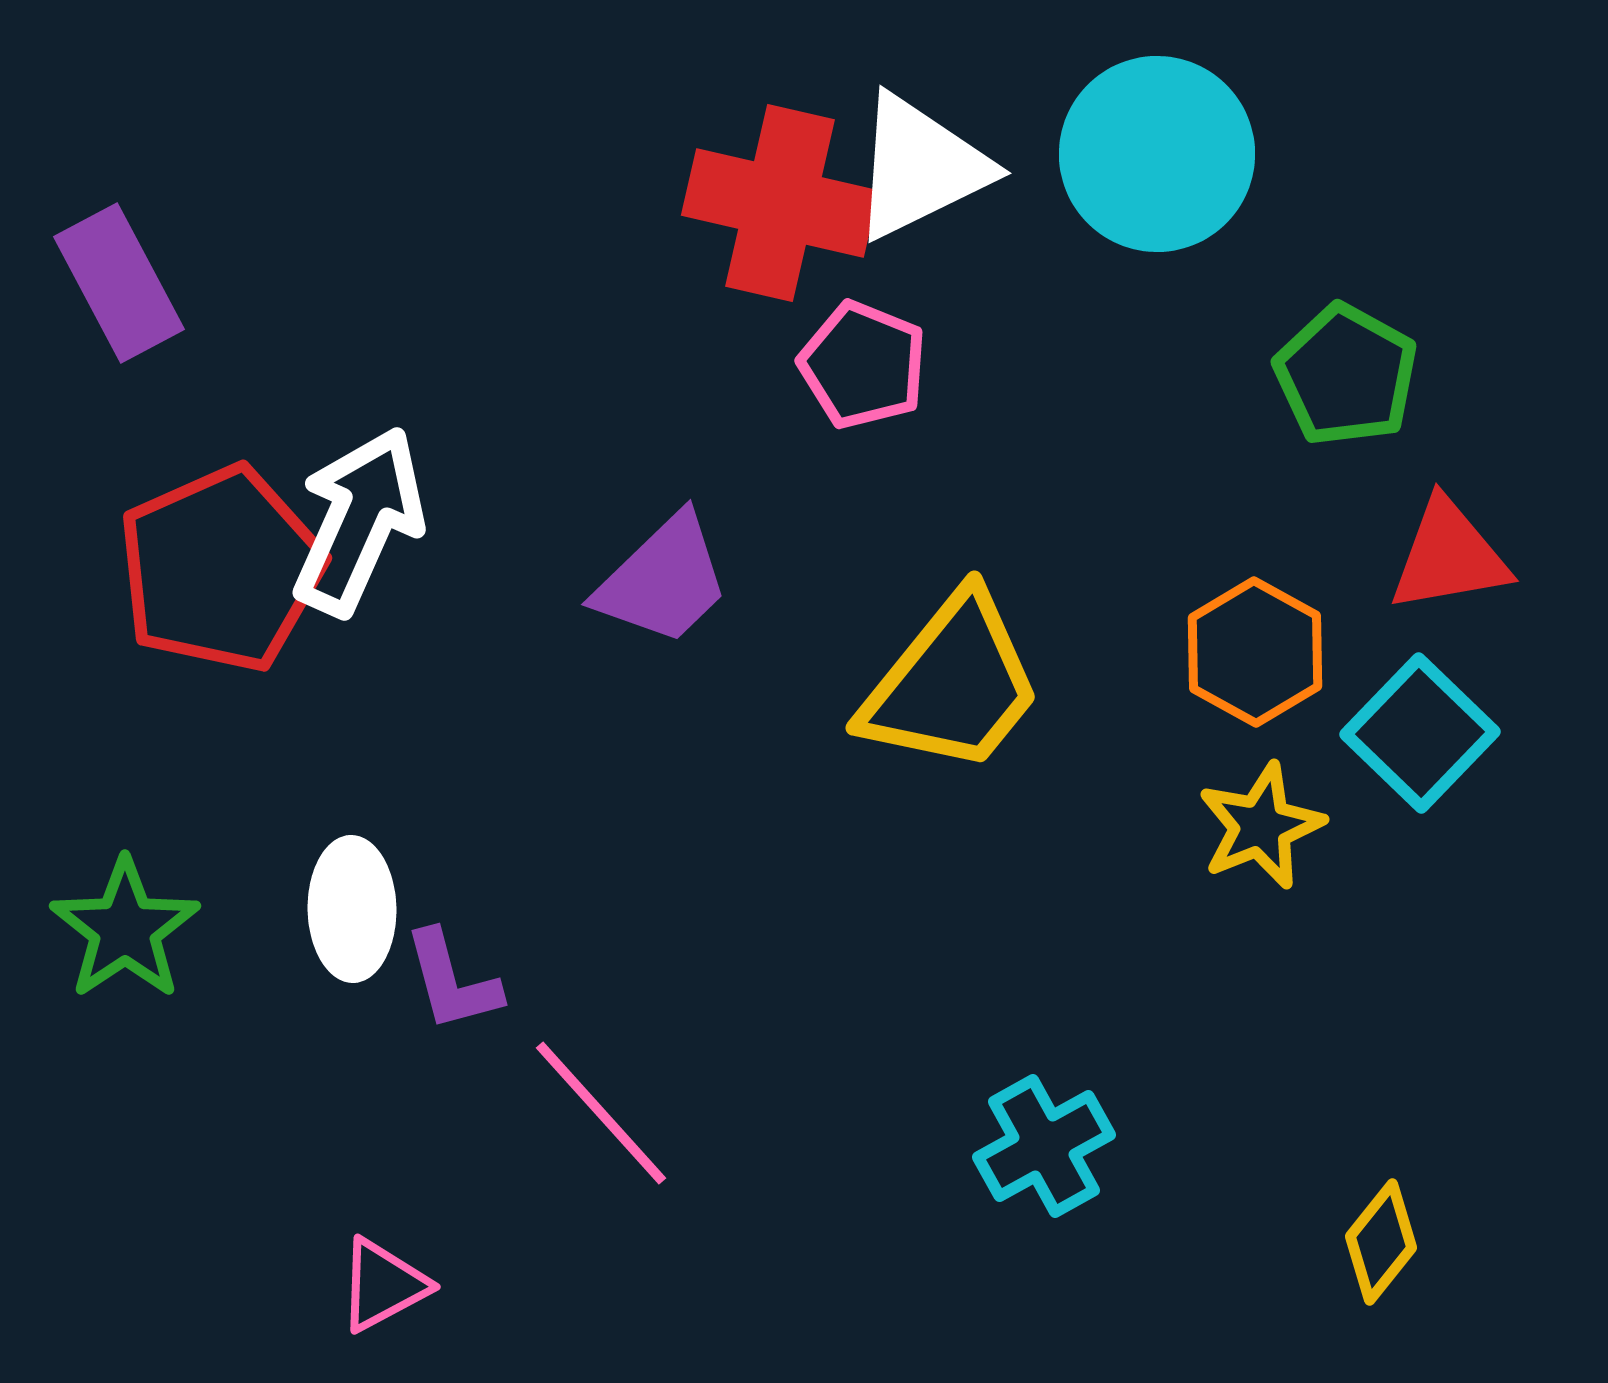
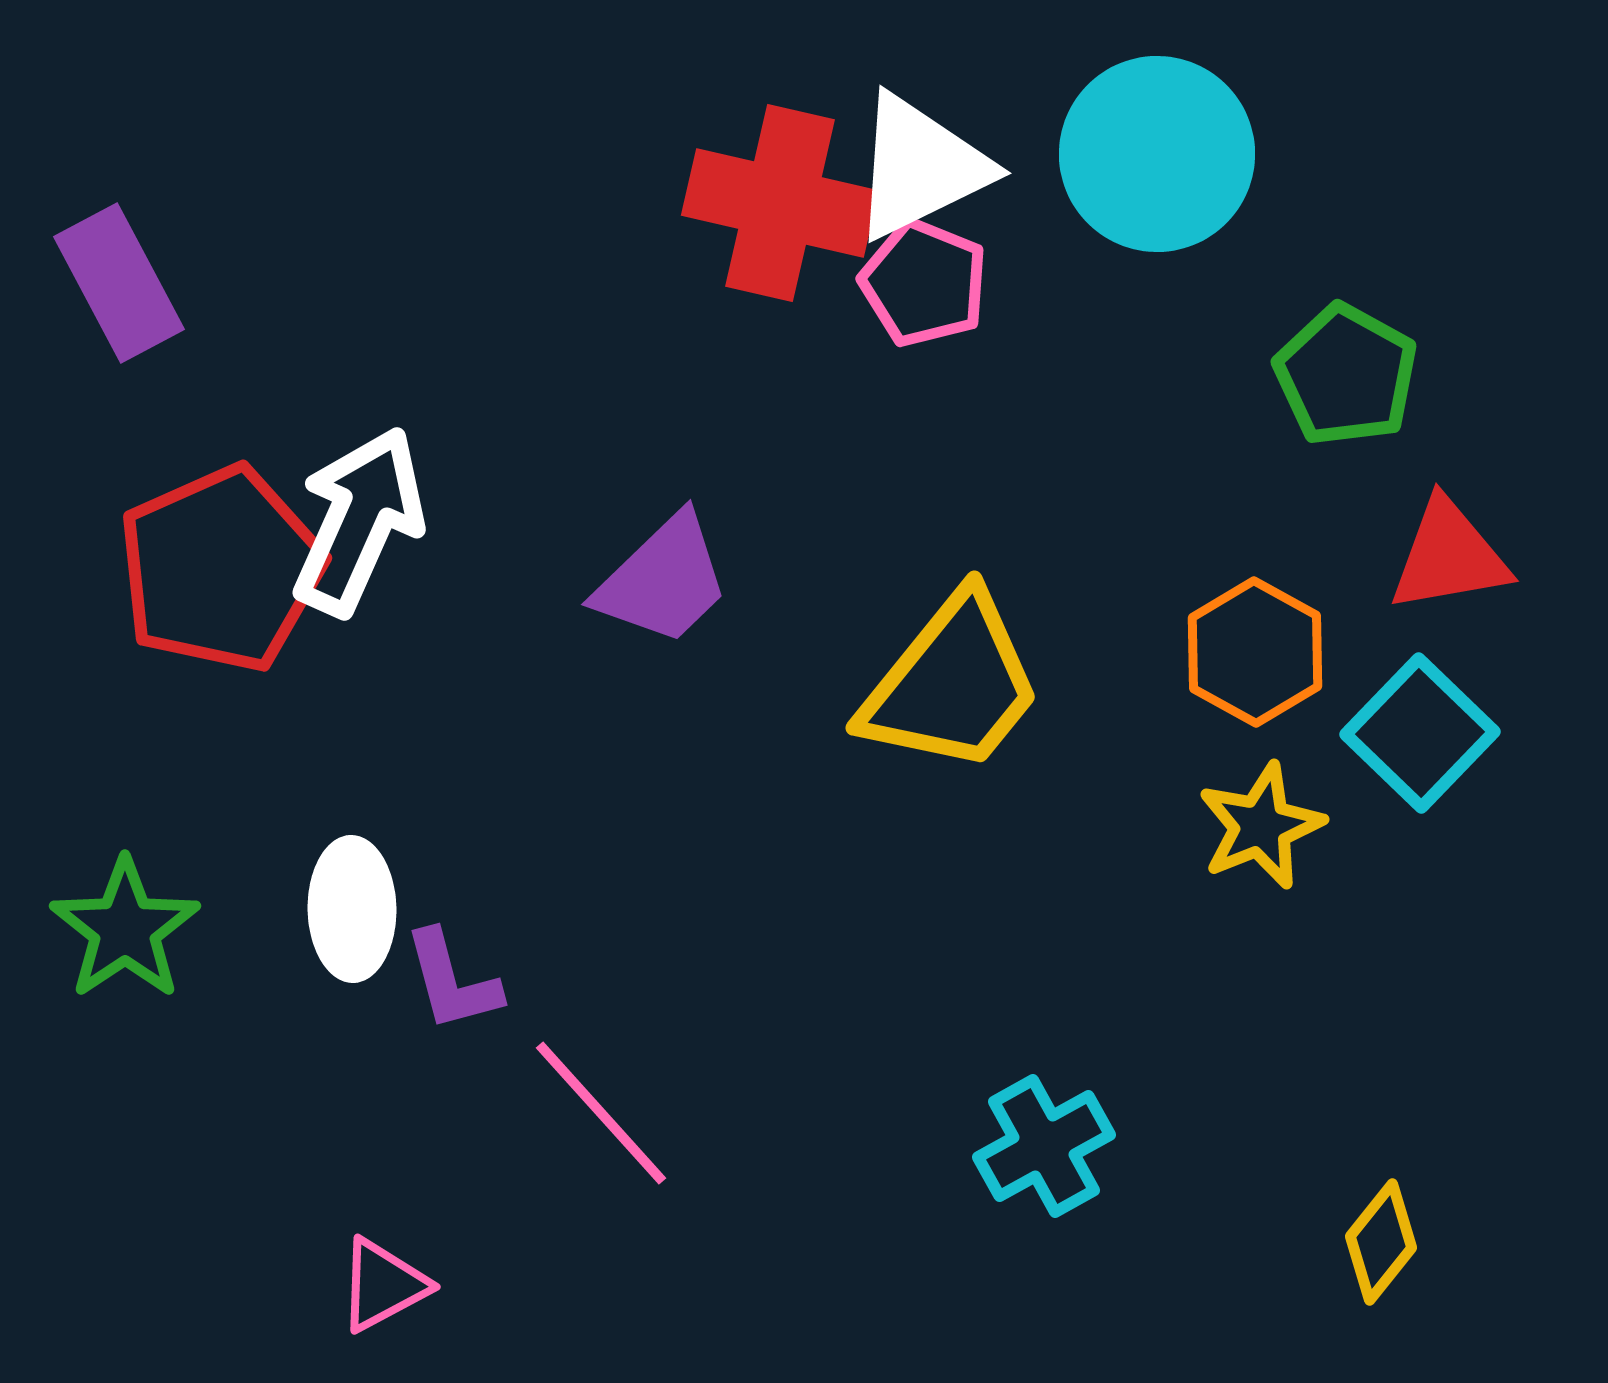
pink pentagon: moved 61 px right, 82 px up
